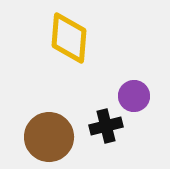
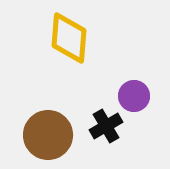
black cross: rotated 16 degrees counterclockwise
brown circle: moved 1 px left, 2 px up
